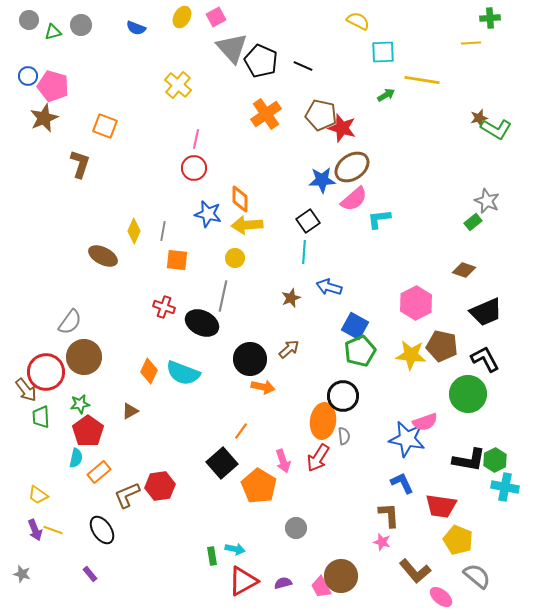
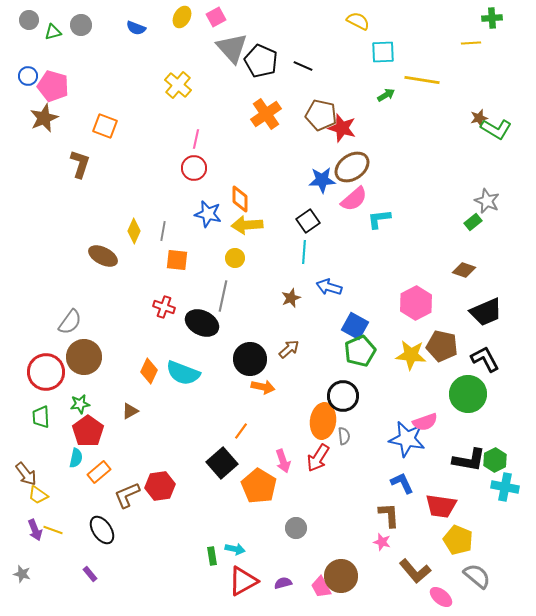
green cross at (490, 18): moved 2 px right
brown arrow at (26, 390): moved 84 px down
